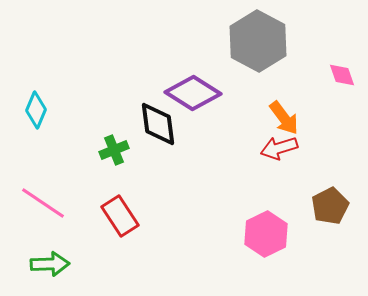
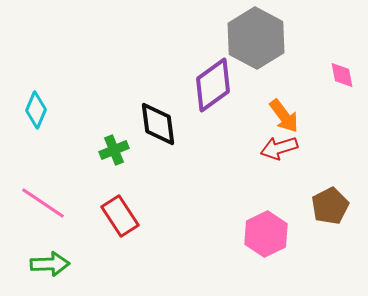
gray hexagon: moved 2 px left, 3 px up
pink diamond: rotated 8 degrees clockwise
purple diamond: moved 20 px right, 8 px up; rotated 68 degrees counterclockwise
orange arrow: moved 2 px up
